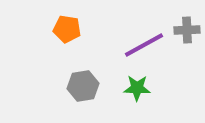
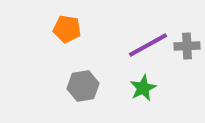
gray cross: moved 16 px down
purple line: moved 4 px right
green star: moved 6 px right; rotated 28 degrees counterclockwise
